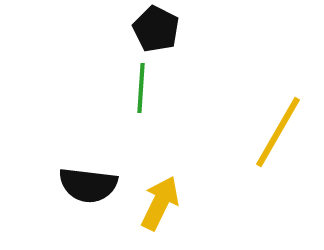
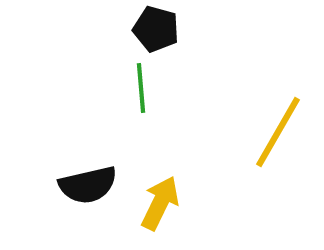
black pentagon: rotated 12 degrees counterclockwise
green line: rotated 9 degrees counterclockwise
black semicircle: rotated 20 degrees counterclockwise
